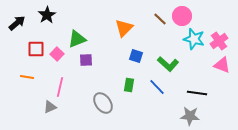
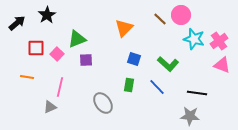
pink circle: moved 1 px left, 1 px up
red square: moved 1 px up
blue square: moved 2 px left, 3 px down
